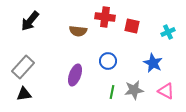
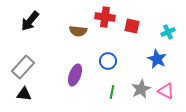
blue star: moved 4 px right, 4 px up
gray star: moved 7 px right, 1 px up; rotated 18 degrees counterclockwise
black triangle: rotated 14 degrees clockwise
